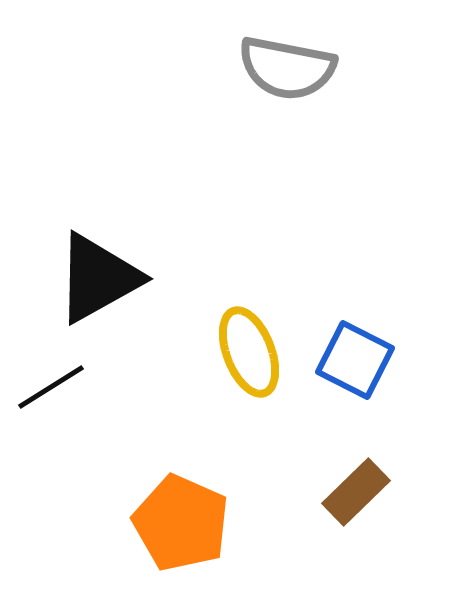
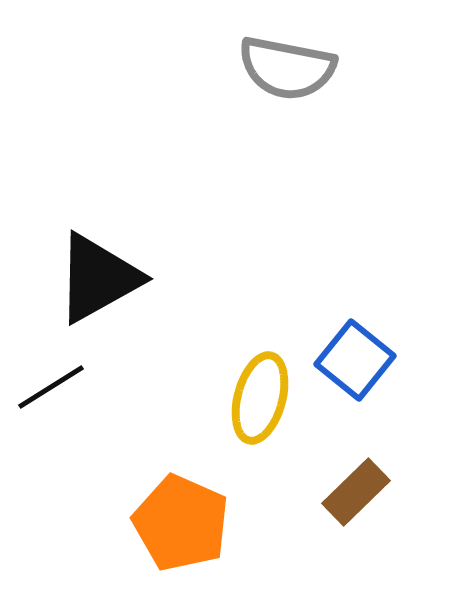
yellow ellipse: moved 11 px right, 46 px down; rotated 36 degrees clockwise
blue square: rotated 12 degrees clockwise
